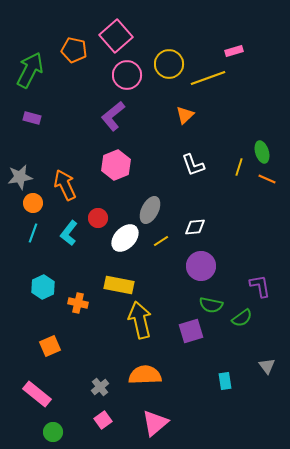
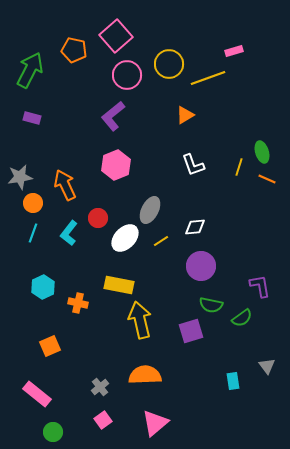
orange triangle at (185, 115): rotated 12 degrees clockwise
cyan rectangle at (225, 381): moved 8 px right
